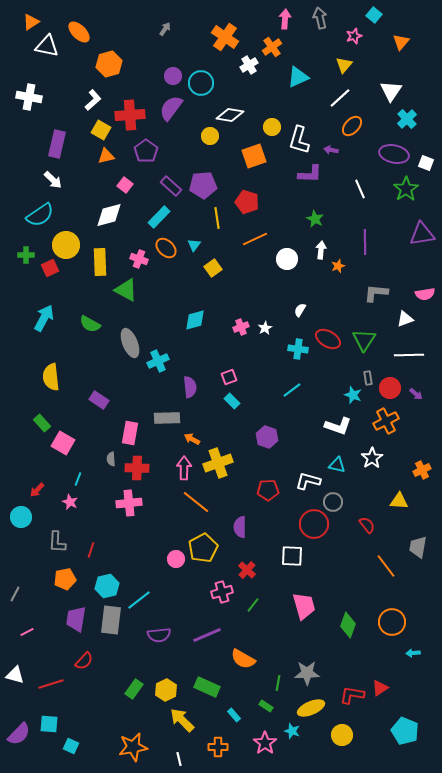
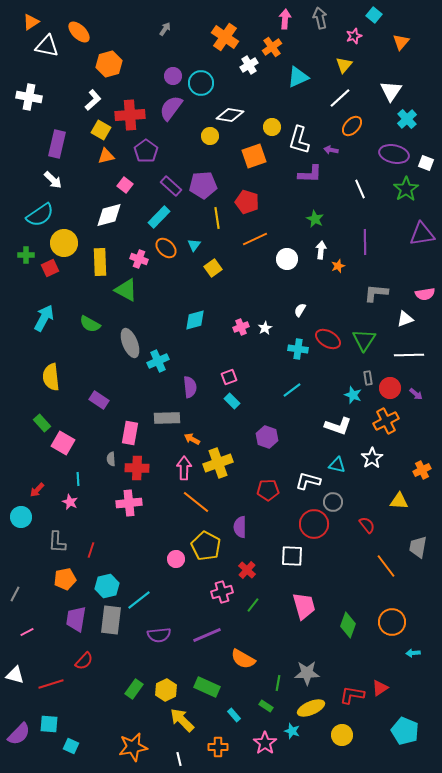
yellow circle at (66, 245): moved 2 px left, 2 px up
cyan line at (78, 479): rotated 24 degrees counterclockwise
yellow pentagon at (203, 548): moved 3 px right, 2 px up; rotated 16 degrees counterclockwise
